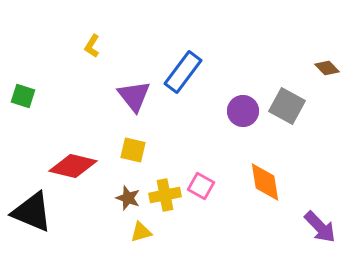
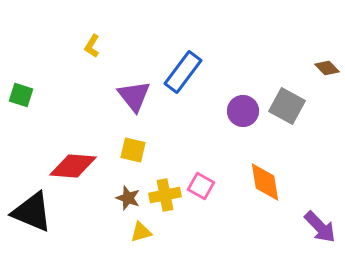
green square: moved 2 px left, 1 px up
red diamond: rotated 9 degrees counterclockwise
